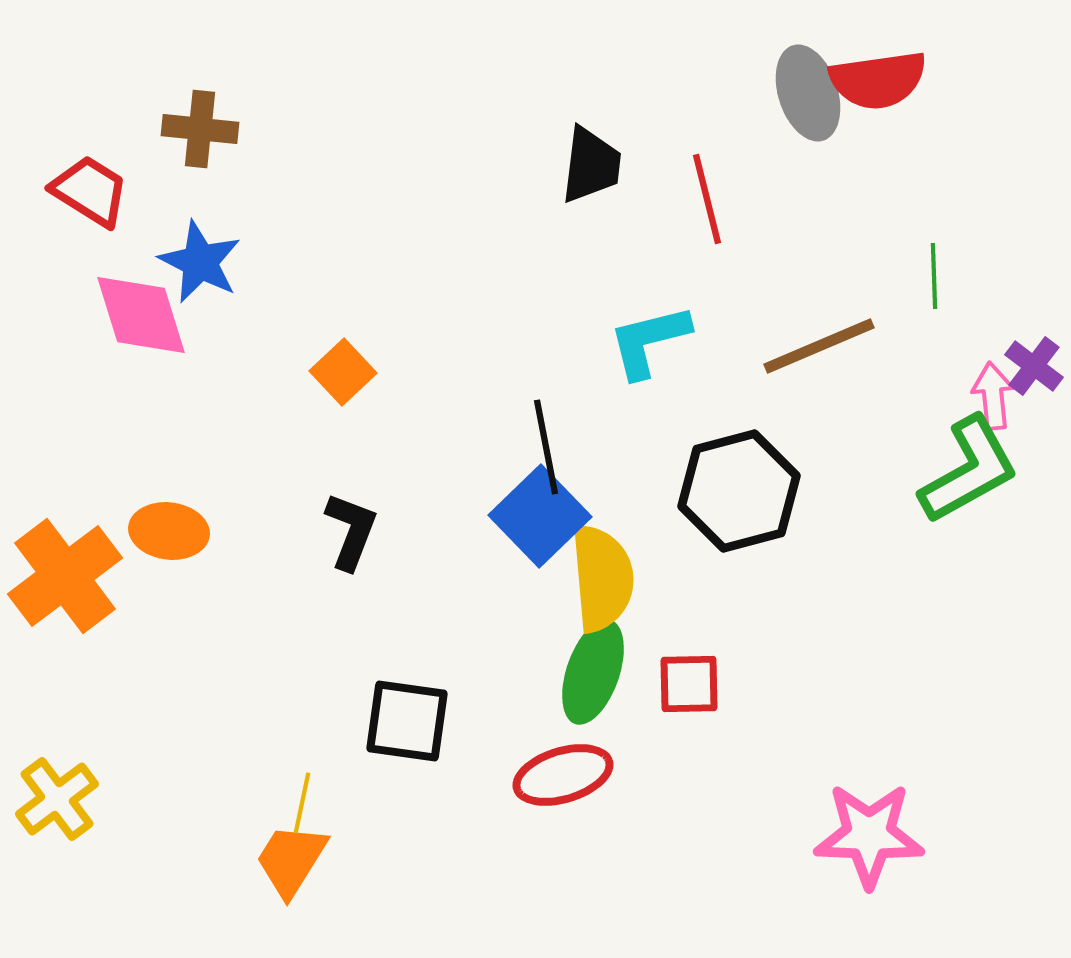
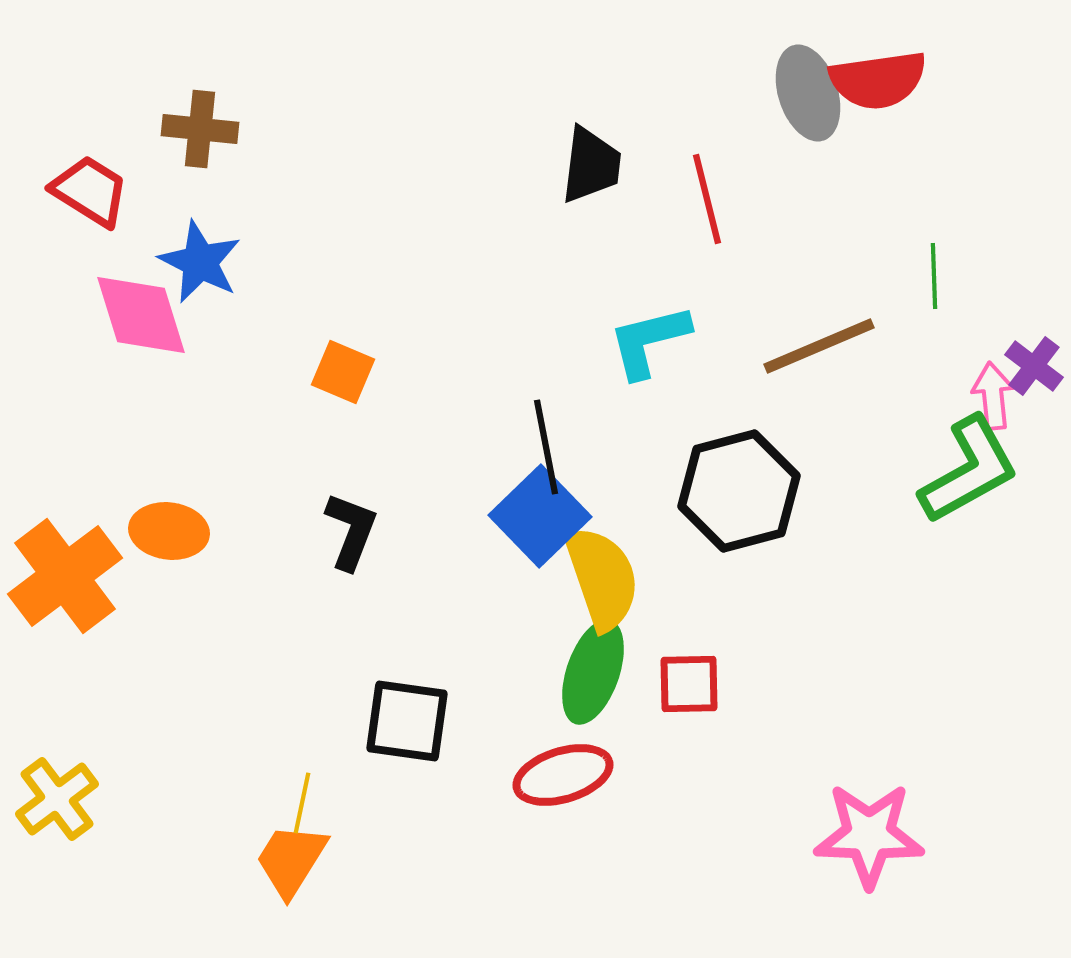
orange square: rotated 24 degrees counterclockwise
yellow semicircle: rotated 14 degrees counterclockwise
